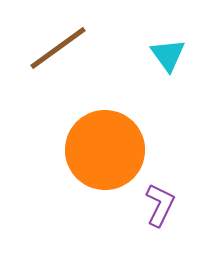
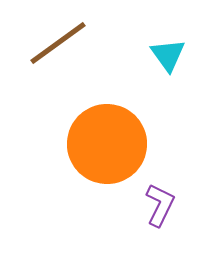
brown line: moved 5 px up
orange circle: moved 2 px right, 6 px up
